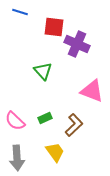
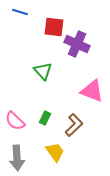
green rectangle: rotated 40 degrees counterclockwise
